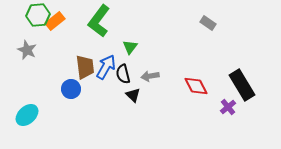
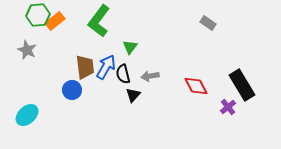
blue circle: moved 1 px right, 1 px down
black triangle: rotated 28 degrees clockwise
